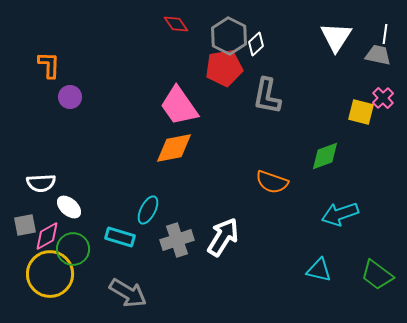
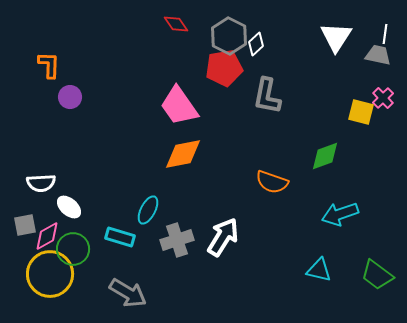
orange diamond: moved 9 px right, 6 px down
